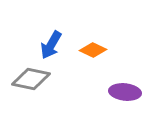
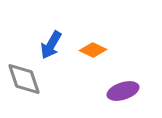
gray diamond: moved 7 px left; rotated 60 degrees clockwise
purple ellipse: moved 2 px left, 1 px up; rotated 24 degrees counterclockwise
